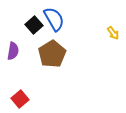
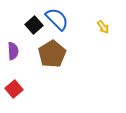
blue semicircle: moved 3 px right; rotated 15 degrees counterclockwise
yellow arrow: moved 10 px left, 6 px up
purple semicircle: rotated 12 degrees counterclockwise
red square: moved 6 px left, 10 px up
